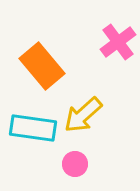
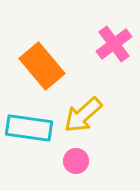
pink cross: moved 4 px left, 2 px down
cyan rectangle: moved 4 px left
pink circle: moved 1 px right, 3 px up
